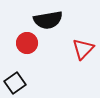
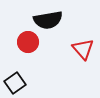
red circle: moved 1 px right, 1 px up
red triangle: rotated 25 degrees counterclockwise
